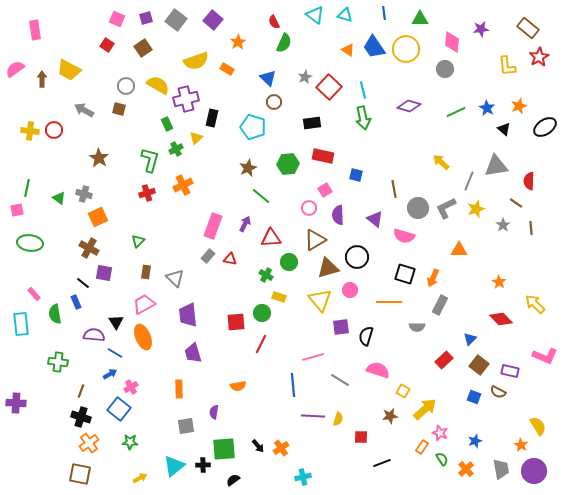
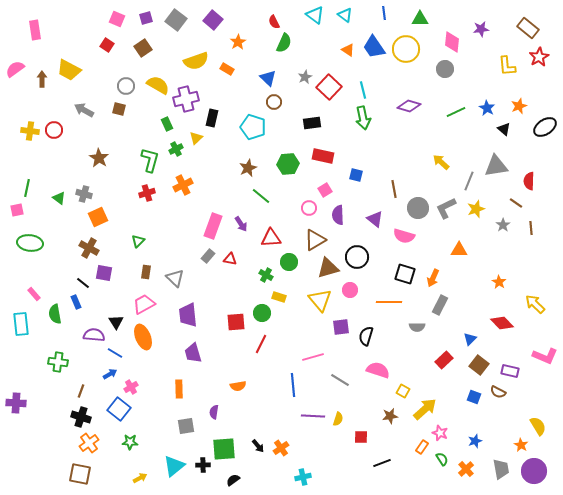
cyan triangle at (345, 15): rotated 21 degrees clockwise
purple arrow at (245, 224): moved 4 px left; rotated 119 degrees clockwise
red diamond at (501, 319): moved 1 px right, 4 px down
